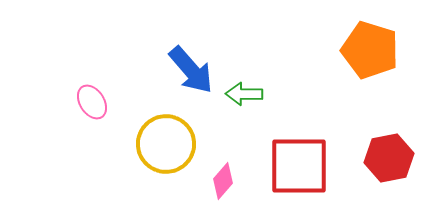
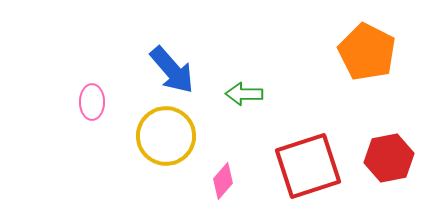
orange pentagon: moved 3 px left, 2 px down; rotated 10 degrees clockwise
blue arrow: moved 19 px left
pink ellipse: rotated 32 degrees clockwise
yellow circle: moved 8 px up
red square: moved 9 px right; rotated 18 degrees counterclockwise
